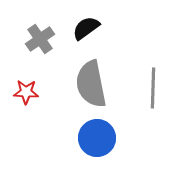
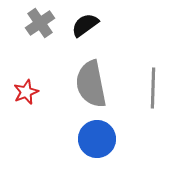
black semicircle: moved 1 px left, 3 px up
gray cross: moved 16 px up
red star: rotated 25 degrees counterclockwise
blue circle: moved 1 px down
